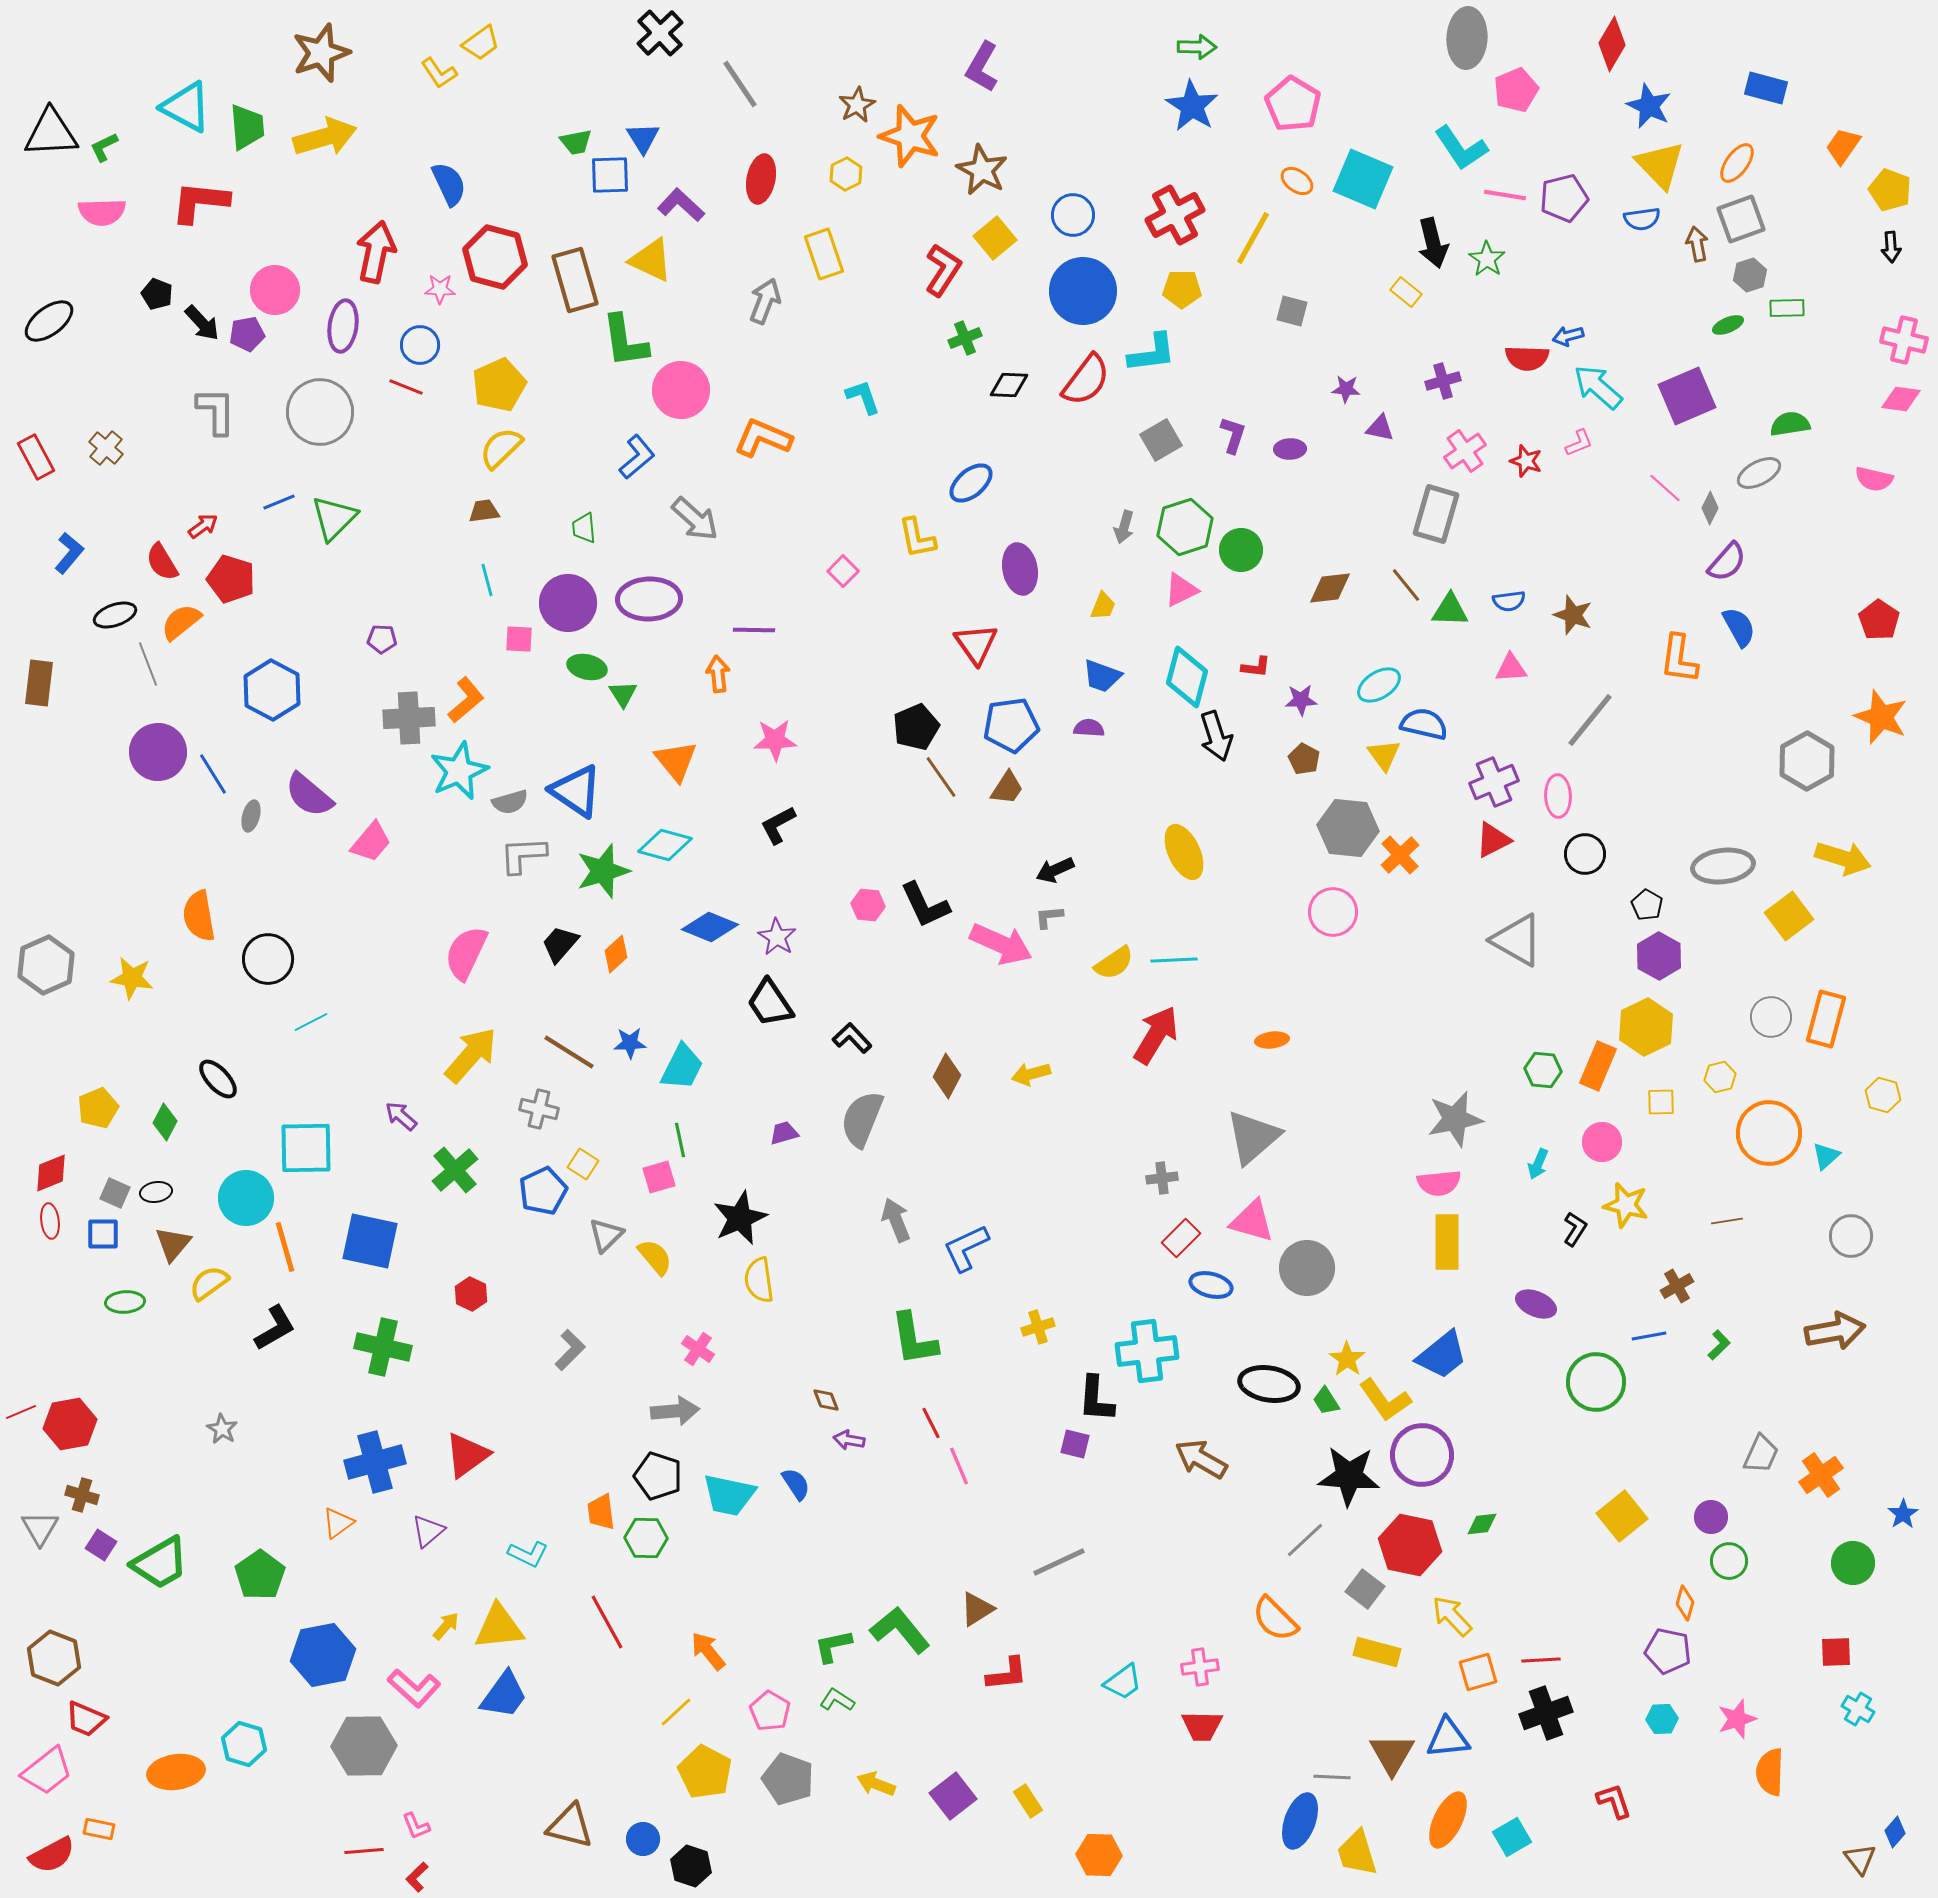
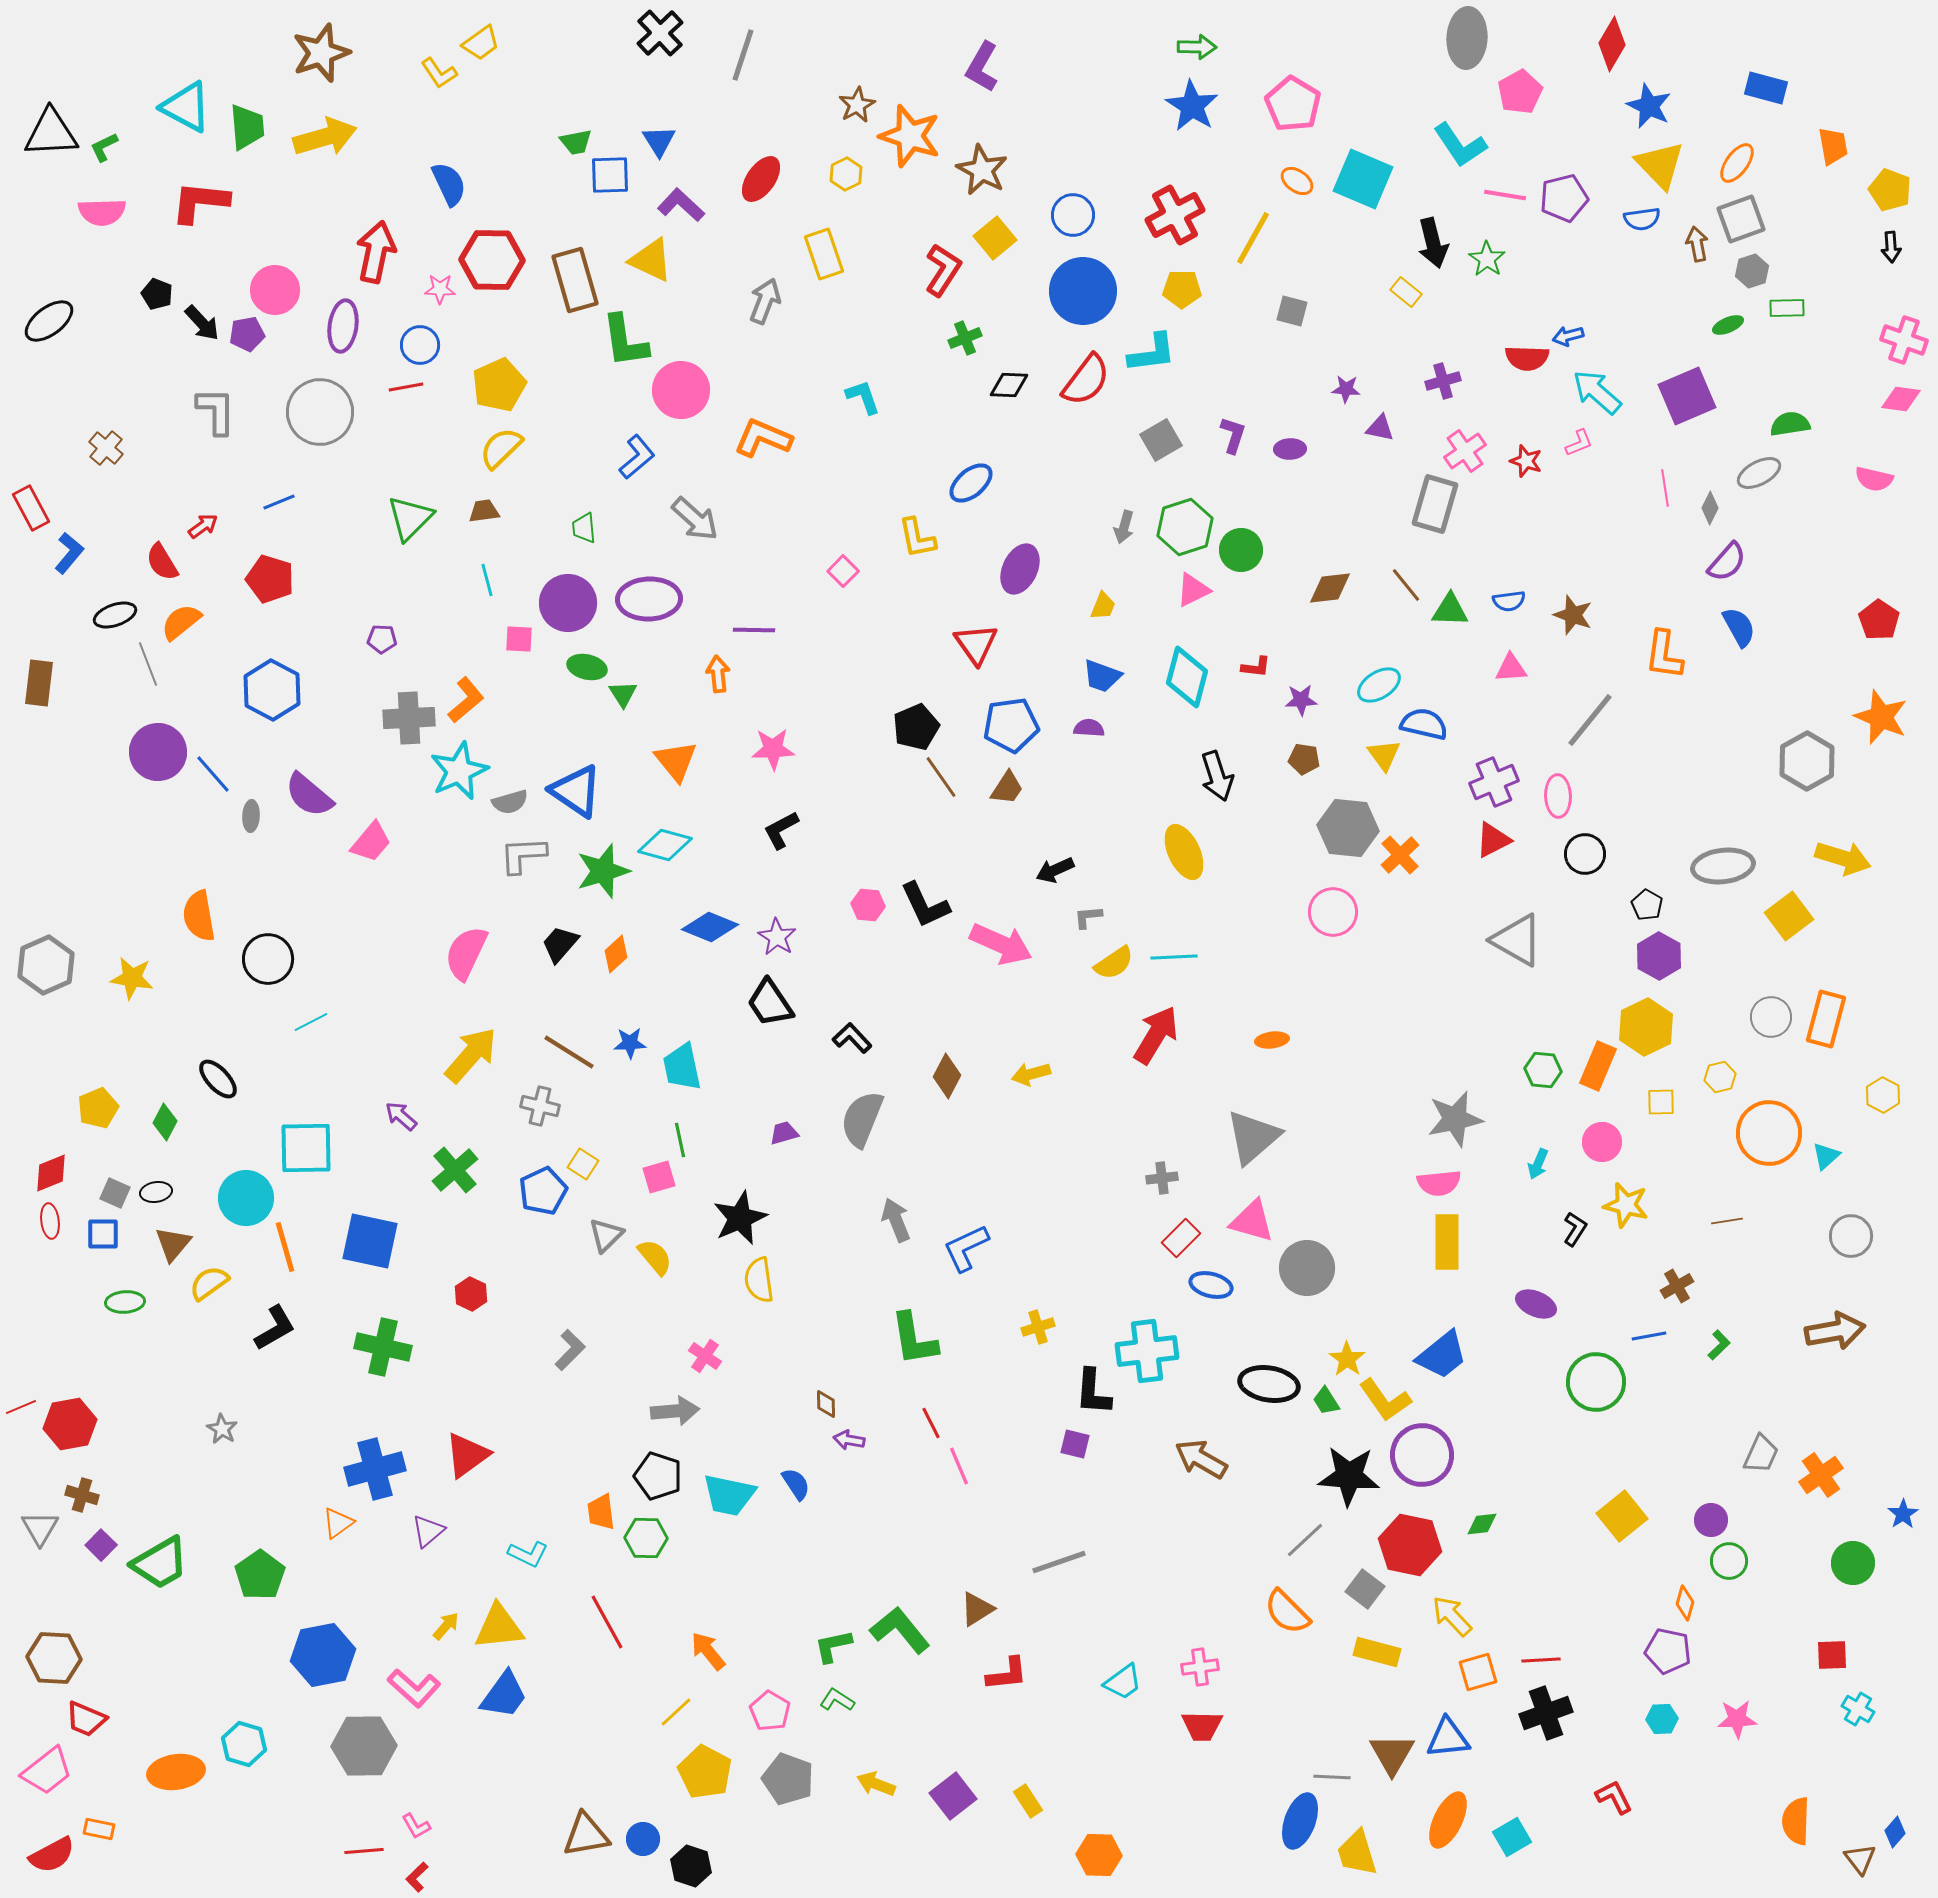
gray line at (740, 84): moved 3 px right, 29 px up; rotated 52 degrees clockwise
pink pentagon at (1516, 90): moved 4 px right, 2 px down; rotated 6 degrees counterclockwise
blue triangle at (643, 138): moved 16 px right, 3 px down
orange trapezoid at (1843, 146): moved 10 px left; rotated 135 degrees clockwise
cyan L-shape at (1461, 148): moved 1 px left, 3 px up
red ellipse at (761, 179): rotated 24 degrees clockwise
red hexagon at (495, 257): moved 3 px left, 3 px down; rotated 14 degrees counterclockwise
gray hexagon at (1750, 275): moved 2 px right, 4 px up
pink cross at (1904, 340): rotated 6 degrees clockwise
red line at (406, 387): rotated 32 degrees counterclockwise
cyan arrow at (1598, 387): moved 1 px left, 5 px down
red rectangle at (36, 457): moved 5 px left, 51 px down
pink line at (1665, 488): rotated 39 degrees clockwise
gray rectangle at (1436, 514): moved 1 px left, 10 px up
green triangle at (334, 518): moved 76 px right
purple ellipse at (1020, 569): rotated 36 degrees clockwise
red pentagon at (231, 579): moved 39 px right
pink triangle at (1181, 590): moved 12 px right
orange L-shape at (1679, 659): moved 15 px left, 4 px up
black arrow at (1216, 736): moved 1 px right, 40 px down
pink star at (775, 740): moved 2 px left, 9 px down
brown pentagon at (1304, 759): rotated 20 degrees counterclockwise
blue line at (213, 774): rotated 9 degrees counterclockwise
gray ellipse at (251, 816): rotated 12 degrees counterclockwise
black L-shape at (778, 825): moved 3 px right, 5 px down
gray L-shape at (1049, 917): moved 39 px right
cyan line at (1174, 960): moved 3 px up
cyan trapezoid at (682, 1067): rotated 141 degrees clockwise
yellow hexagon at (1883, 1095): rotated 12 degrees clockwise
gray cross at (539, 1109): moved 1 px right, 3 px up
pink cross at (698, 1349): moved 7 px right, 7 px down
black L-shape at (1096, 1399): moved 3 px left, 7 px up
brown diamond at (826, 1400): moved 4 px down; rotated 20 degrees clockwise
red line at (21, 1412): moved 5 px up
blue cross at (375, 1462): moved 7 px down
purple circle at (1711, 1517): moved 3 px down
purple square at (101, 1545): rotated 12 degrees clockwise
gray line at (1059, 1562): rotated 6 degrees clockwise
orange semicircle at (1275, 1619): moved 12 px right, 7 px up
red square at (1836, 1652): moved 4 px left, 3 px down
brown hexagon at (54, 1658): rotated 18 degrees counterclockwise
pink star at (1737, 1719): rotated 15 degrees clockwise
orange semicircle at (1770, 1772): moved 26 px right, 49 px down
red L-shape at (1614, 1801): moved 4 px up; rotated 9 degrees counterclockwise
pink L-shape at (416, 1826): rotated 8 degrees counterclockwise
brown triangle at (570, 1826): moved 16 px right, 9 px down; rotated 24 degrees counterclockwise
